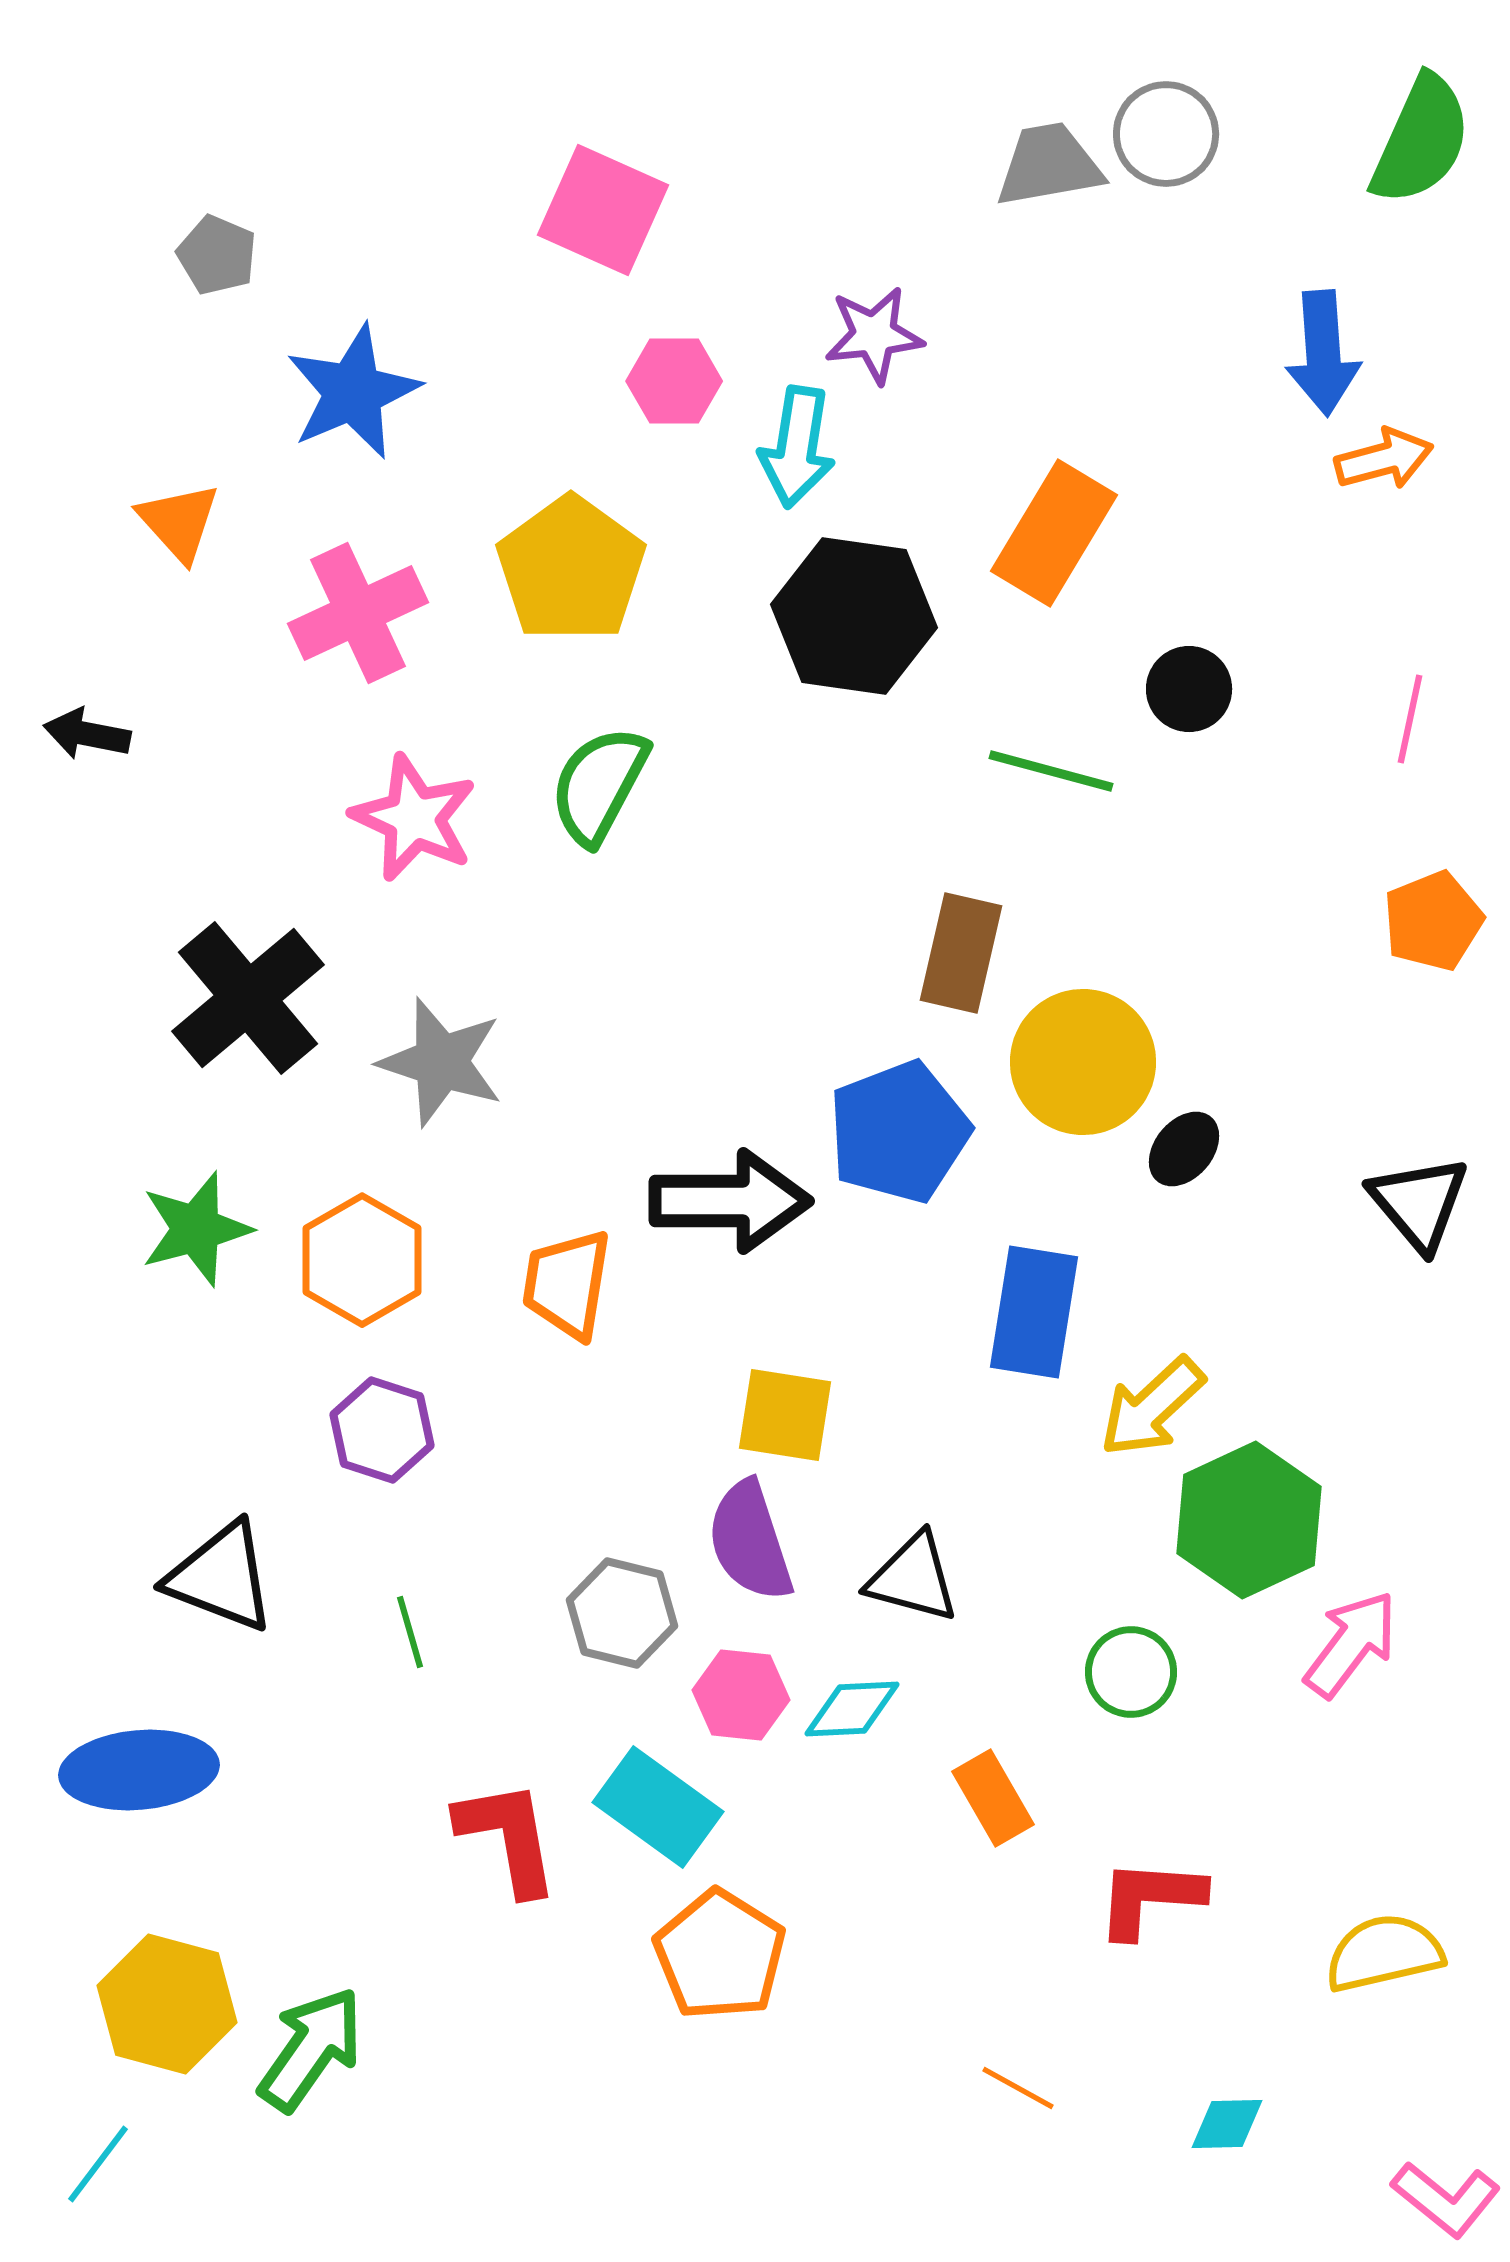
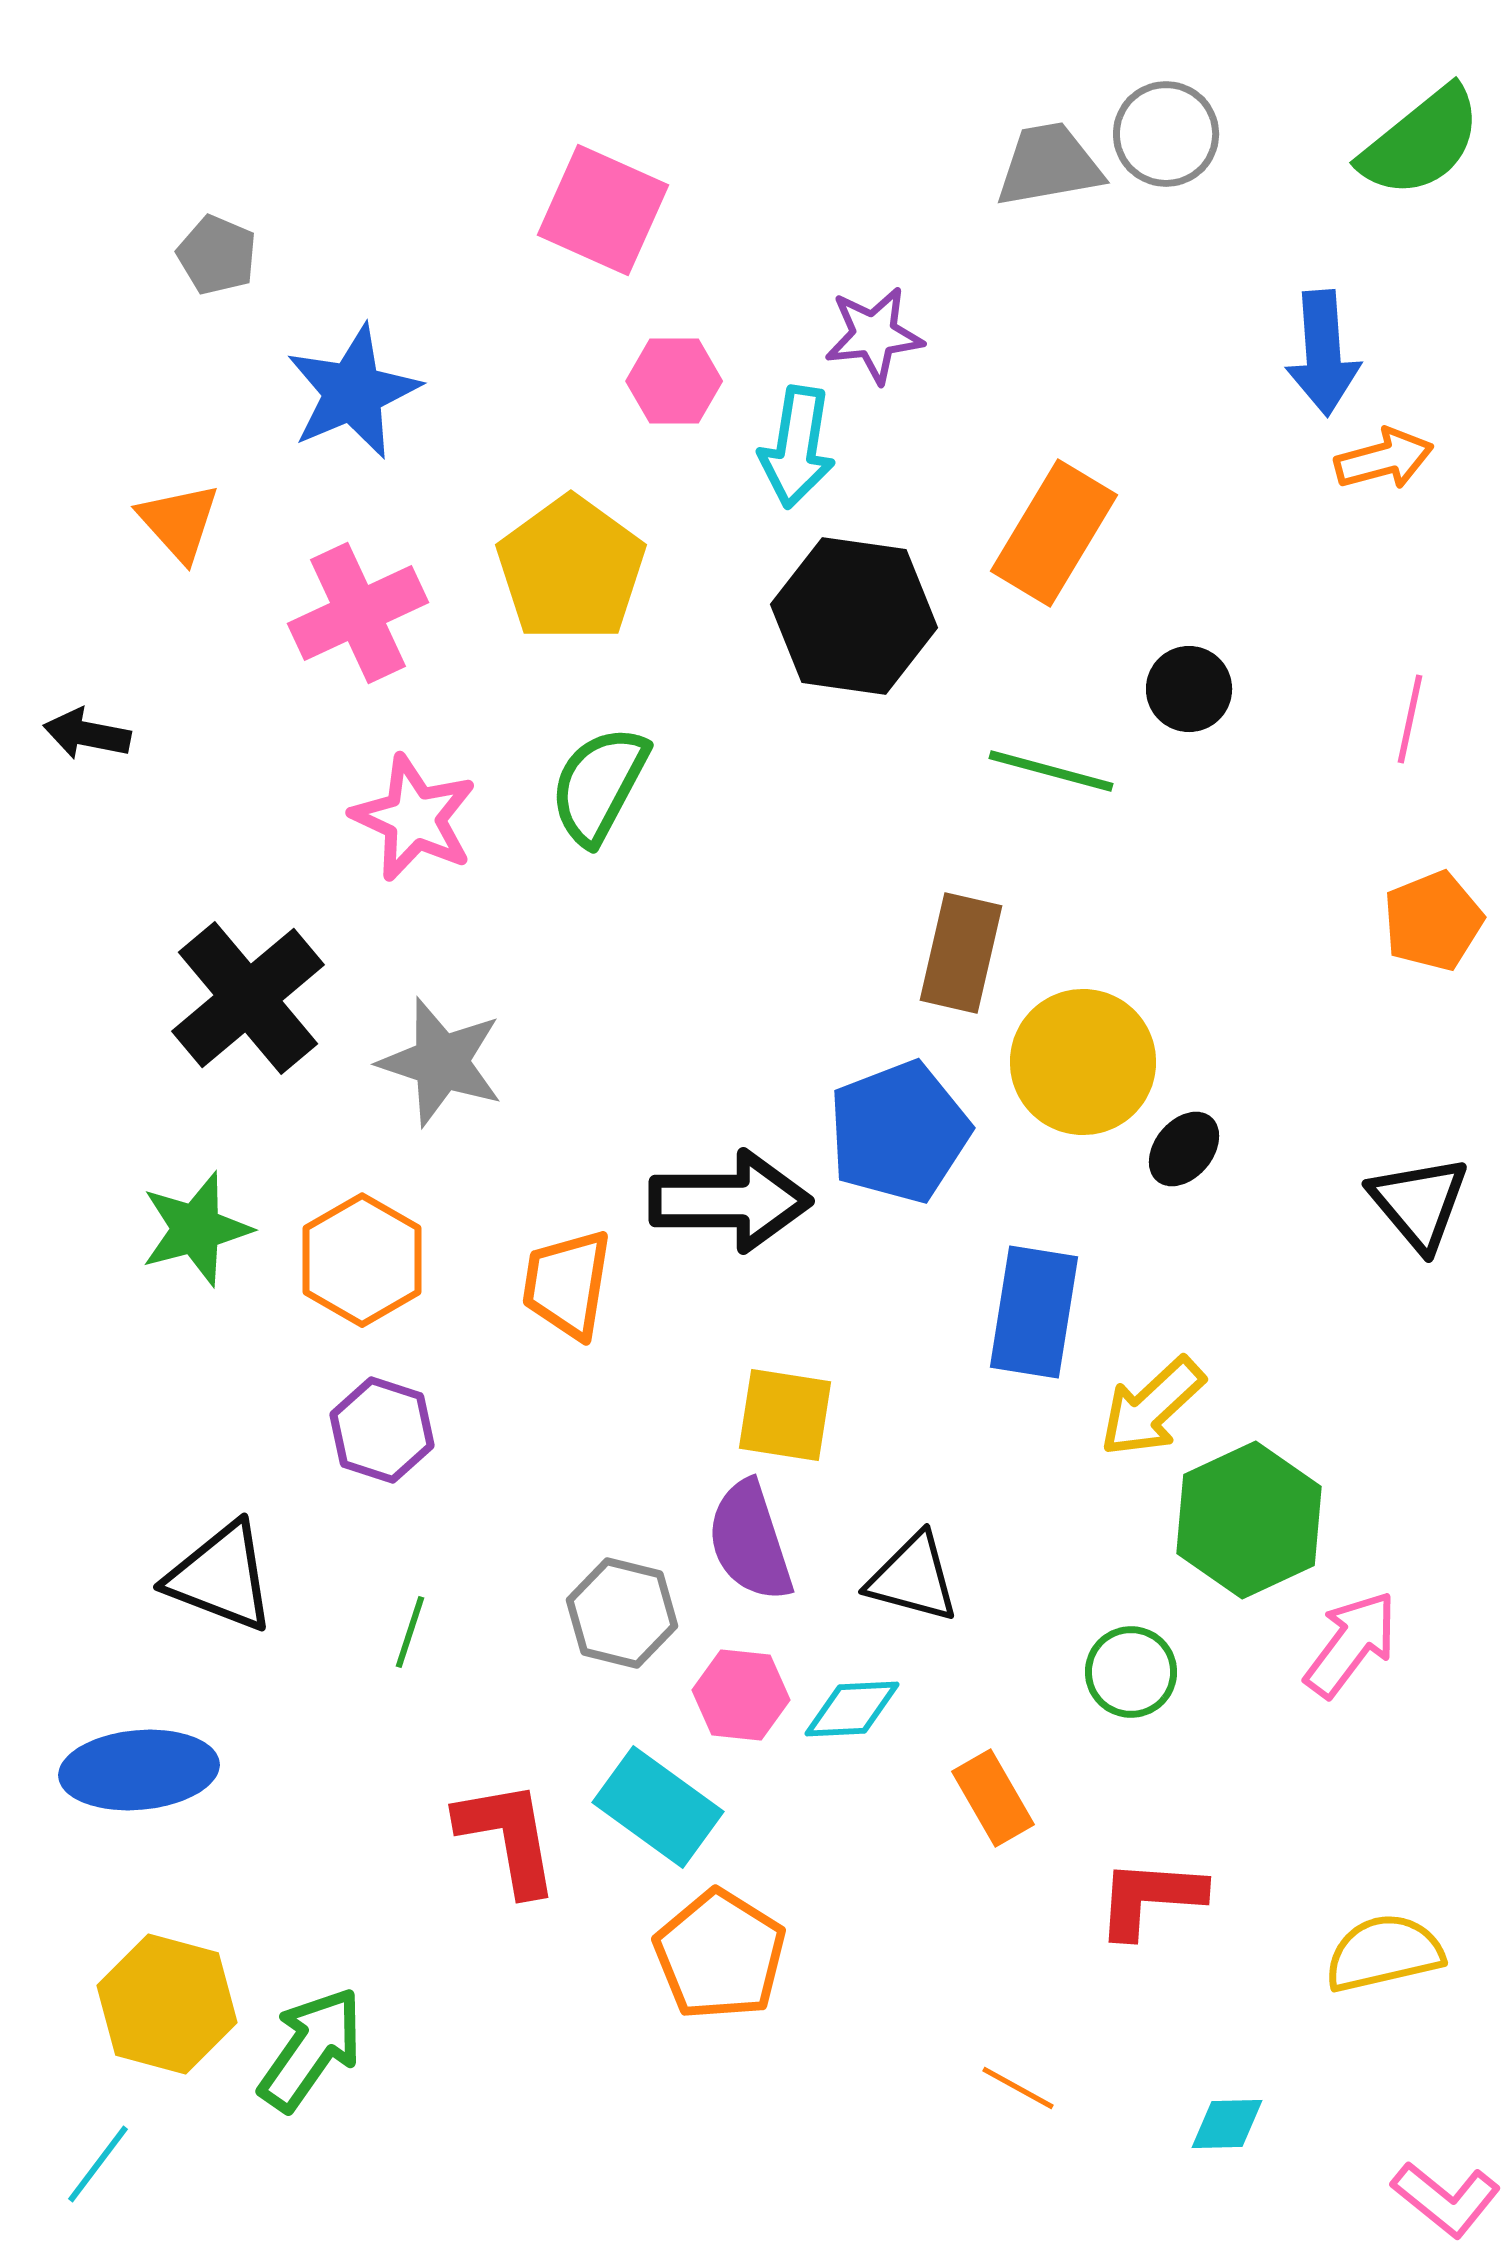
green semicircle at (1421, 140): moved 2 px down; rotated 27 degrees clockwise
green line at (410, 1632): rotated 34 degrees clockwise
